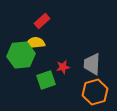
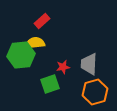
gray trapezoid: moved 3 px left
green square: moved 4 px right, 4 px down
